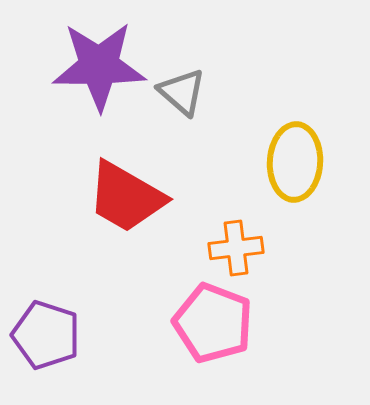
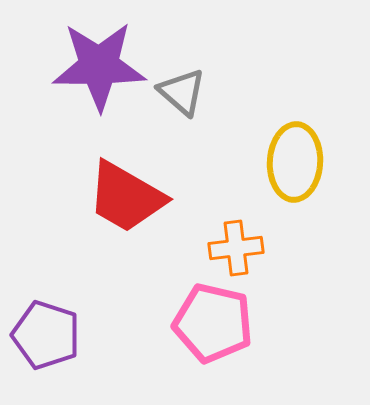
pink pentagon: rotated 8 degrees counterclockwise
